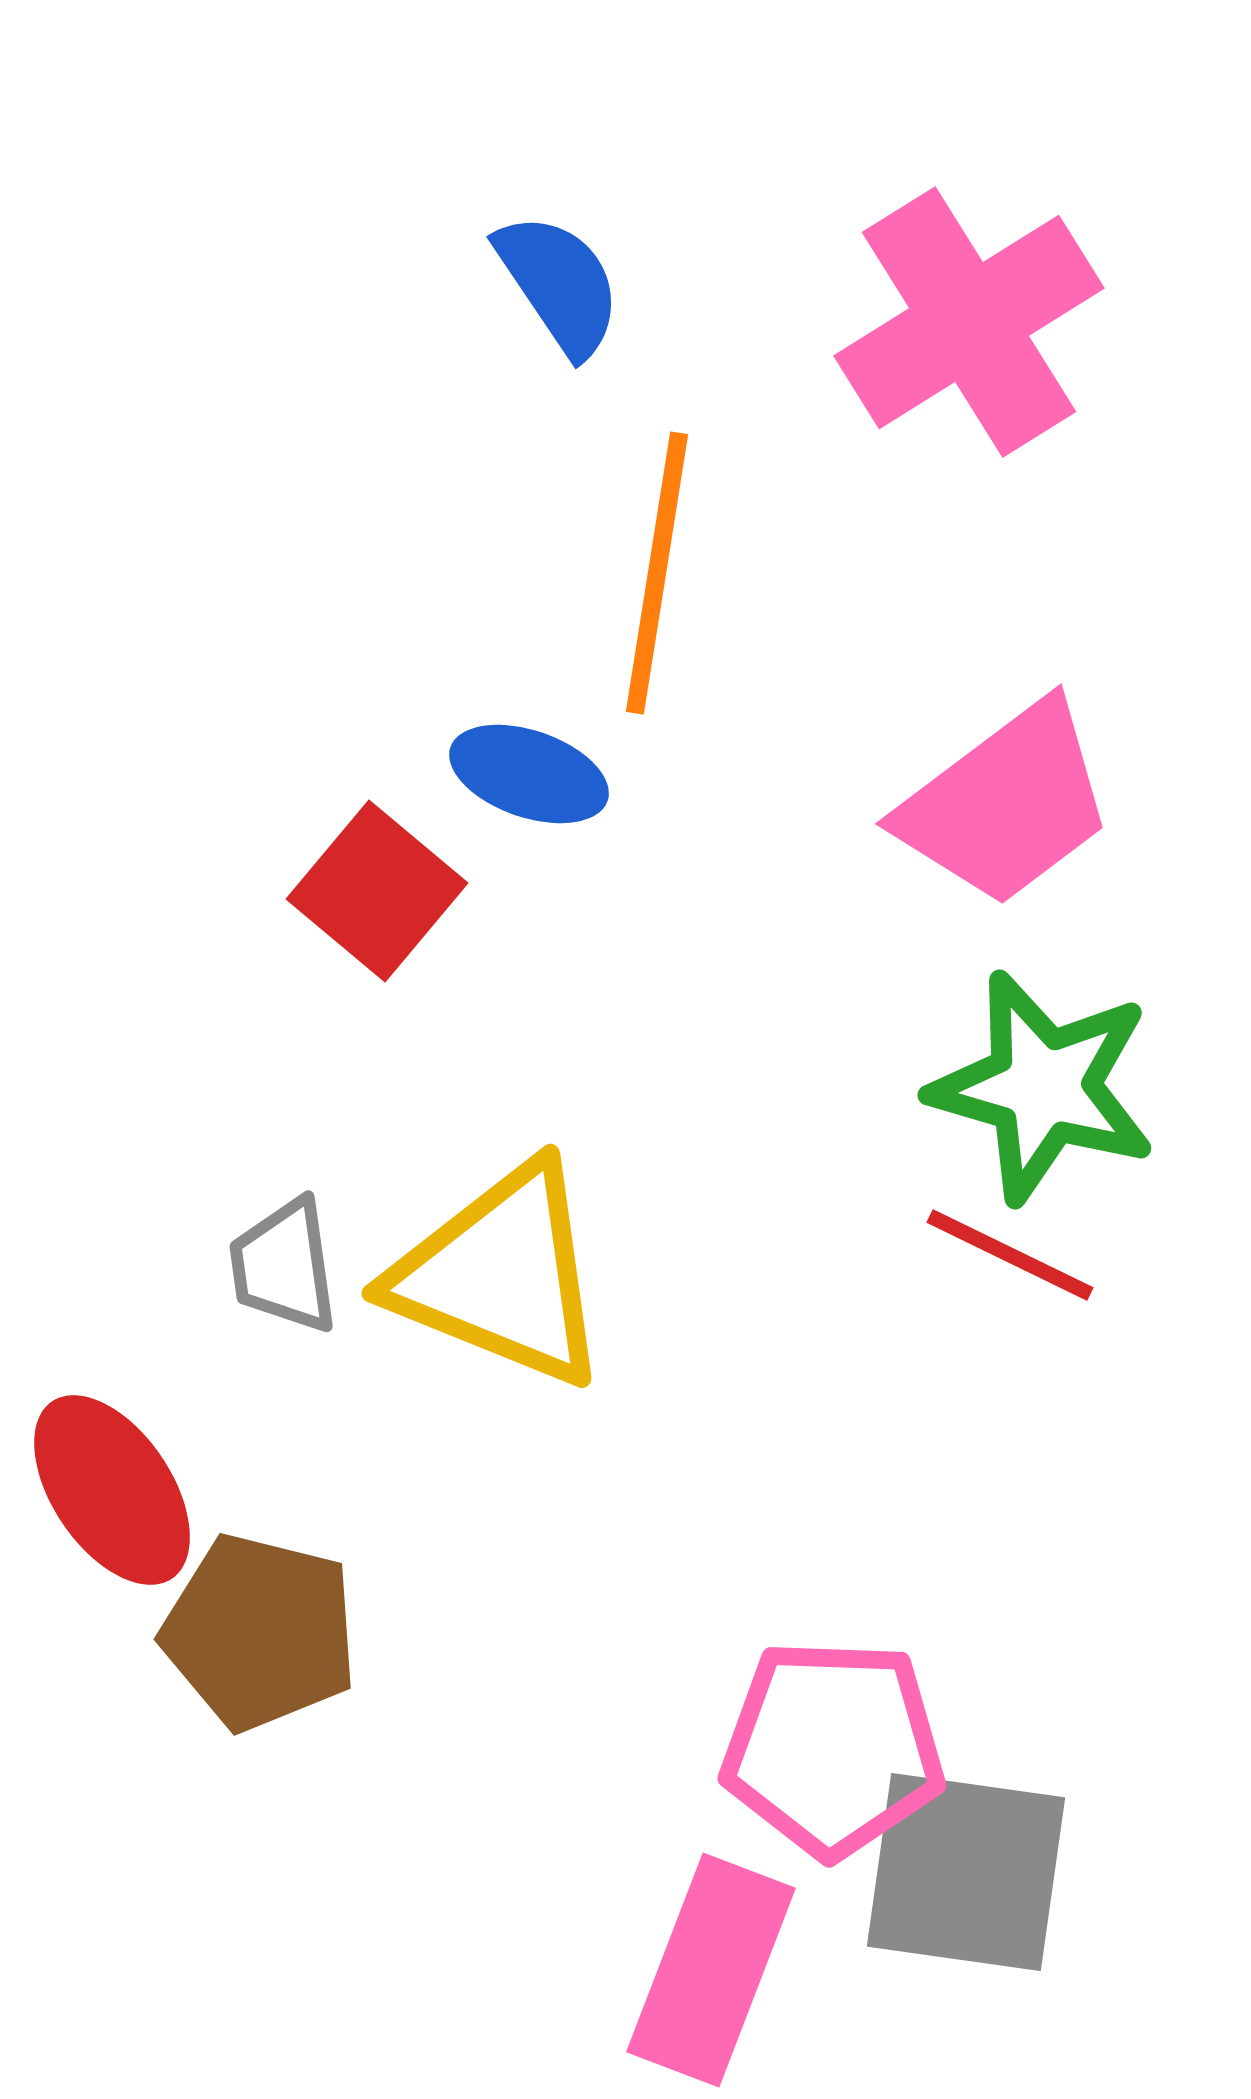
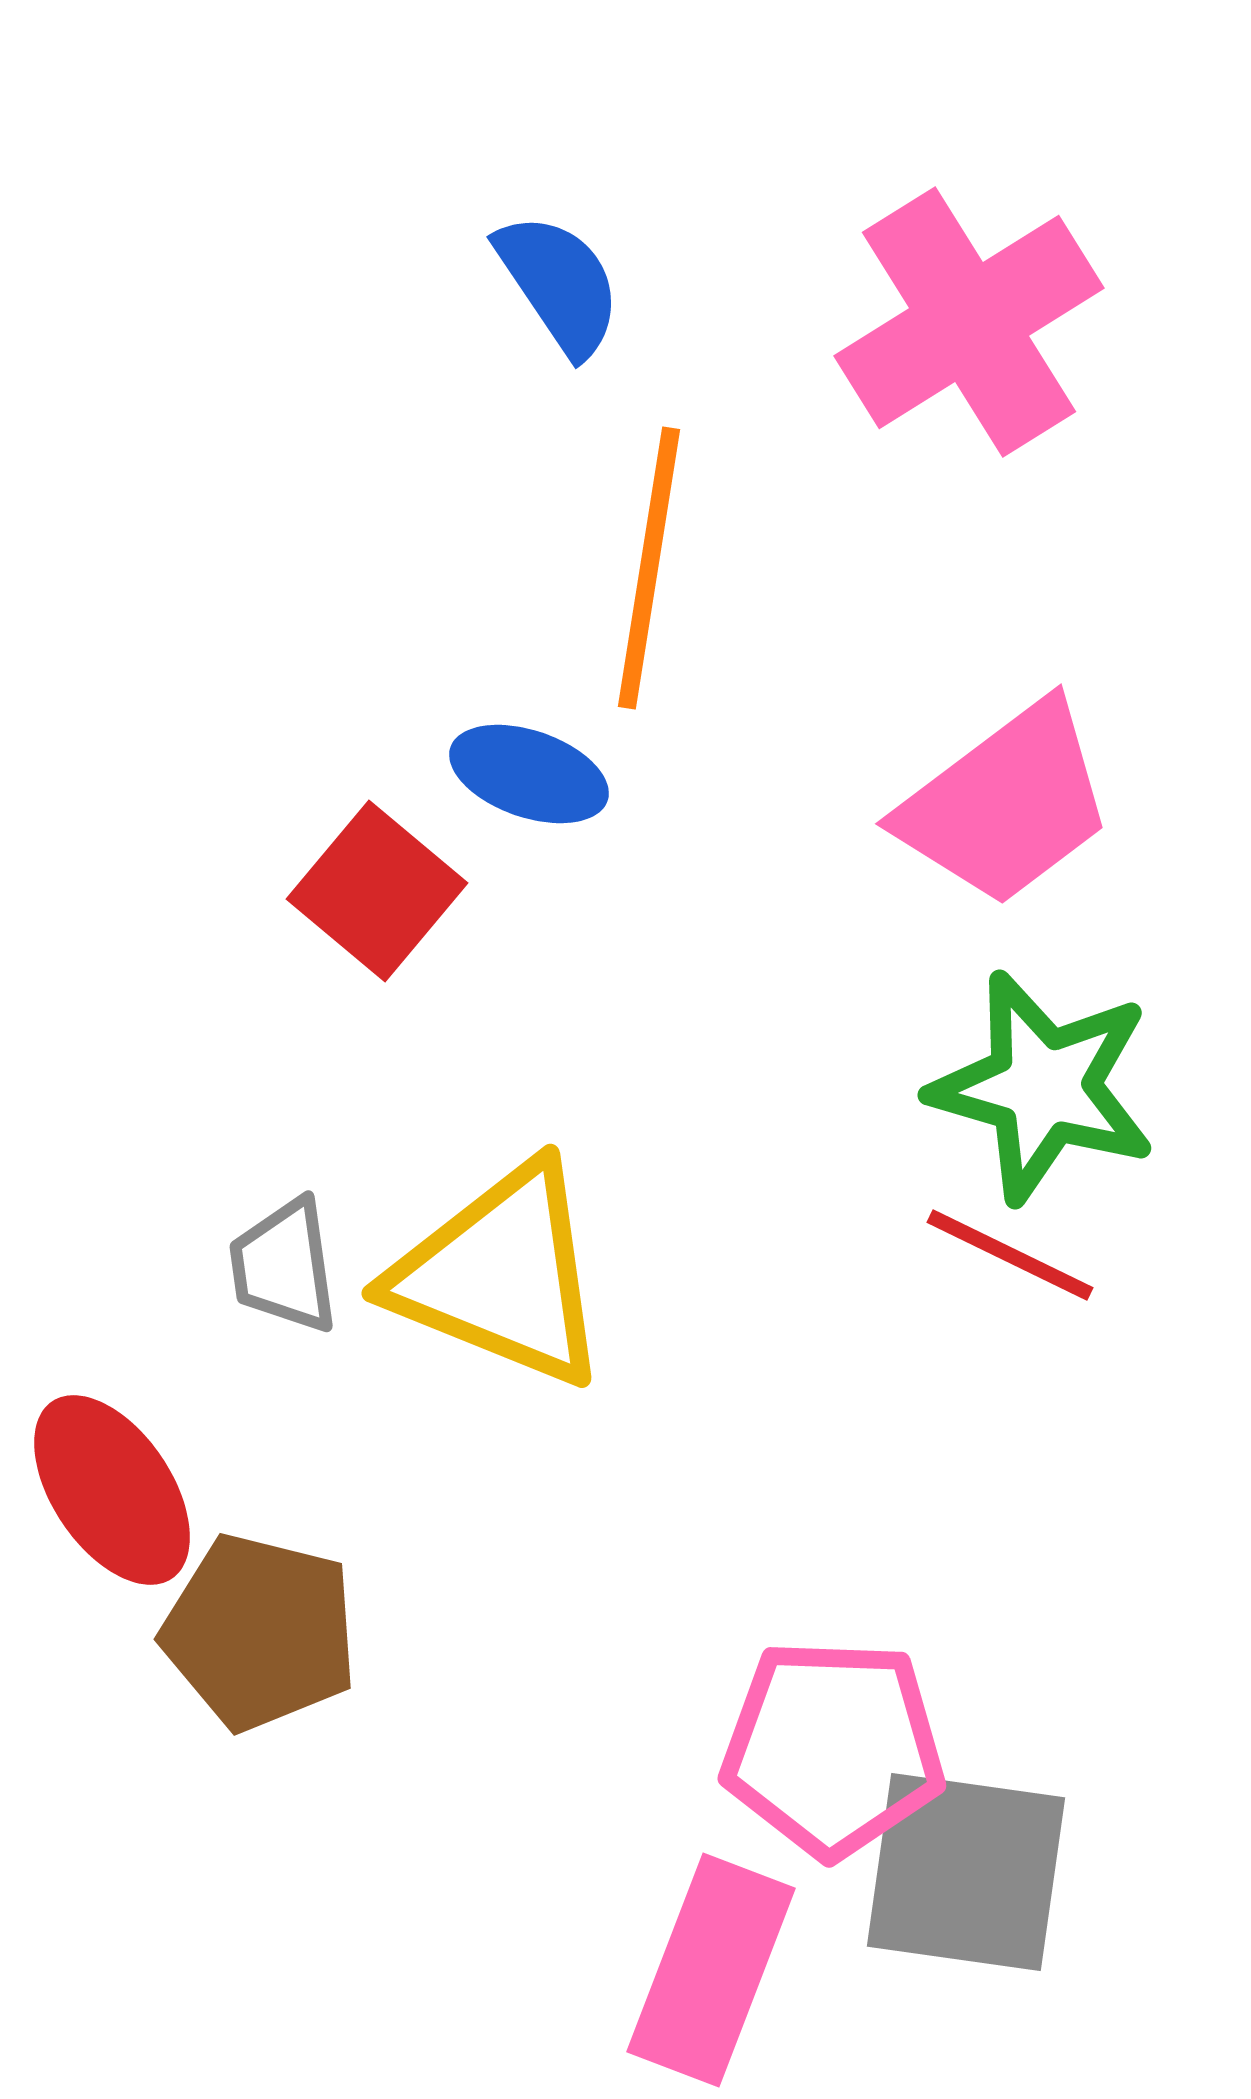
orange line: moved 8 px left, 5 px up
